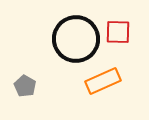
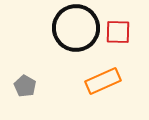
black circle: moved 11 px up
